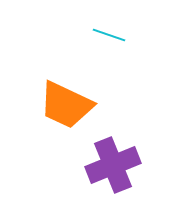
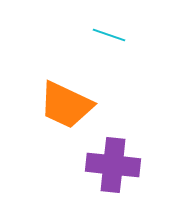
purple cross: rotated 28 degrees clockwise
